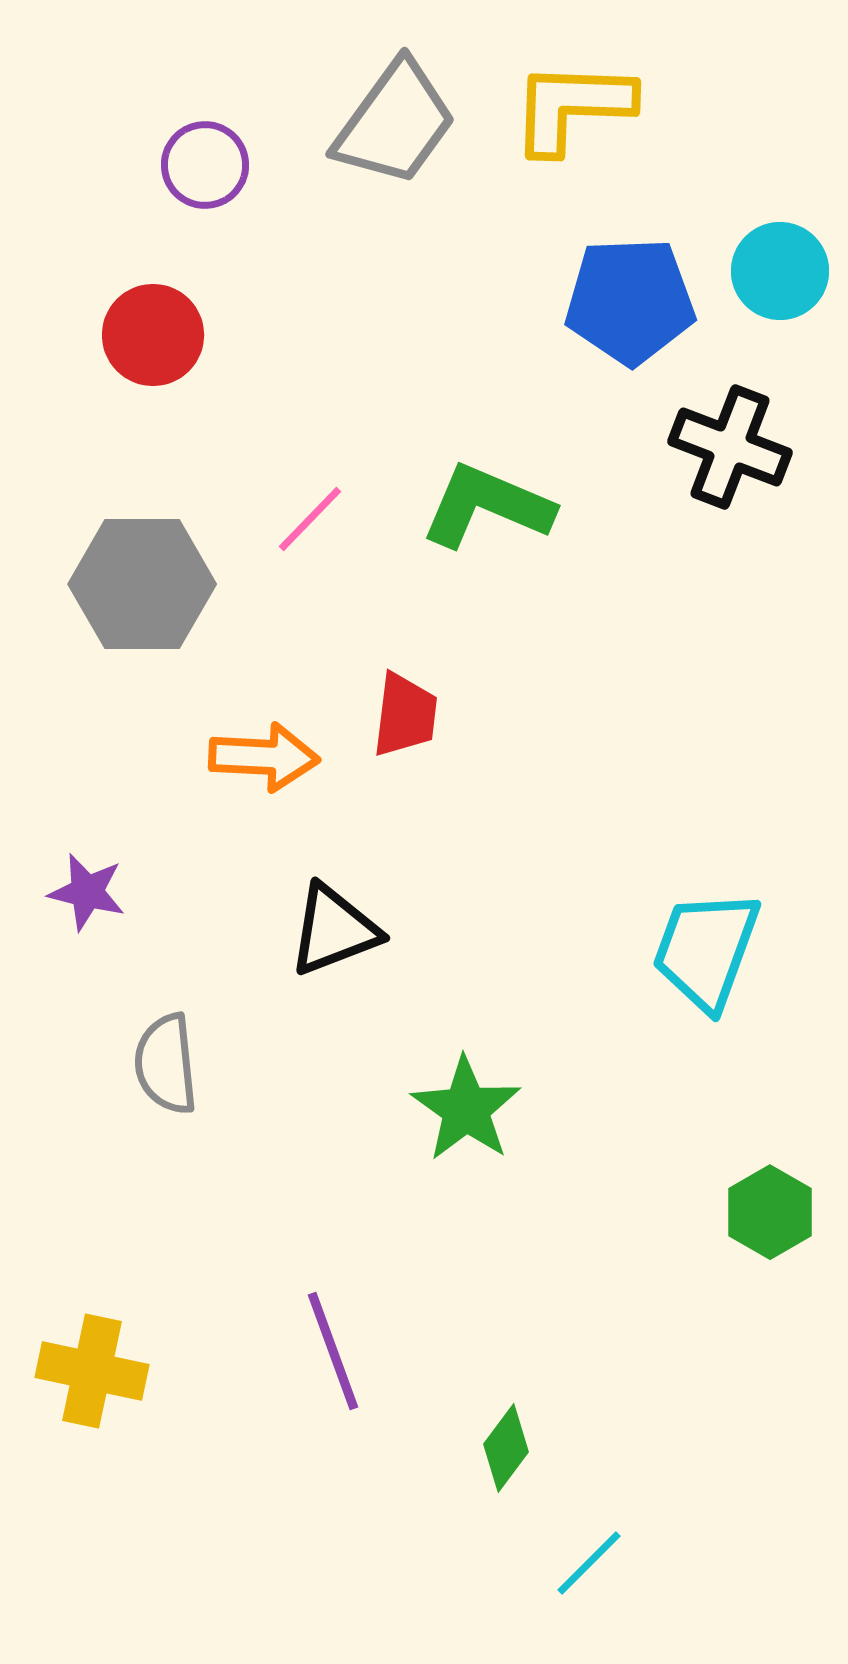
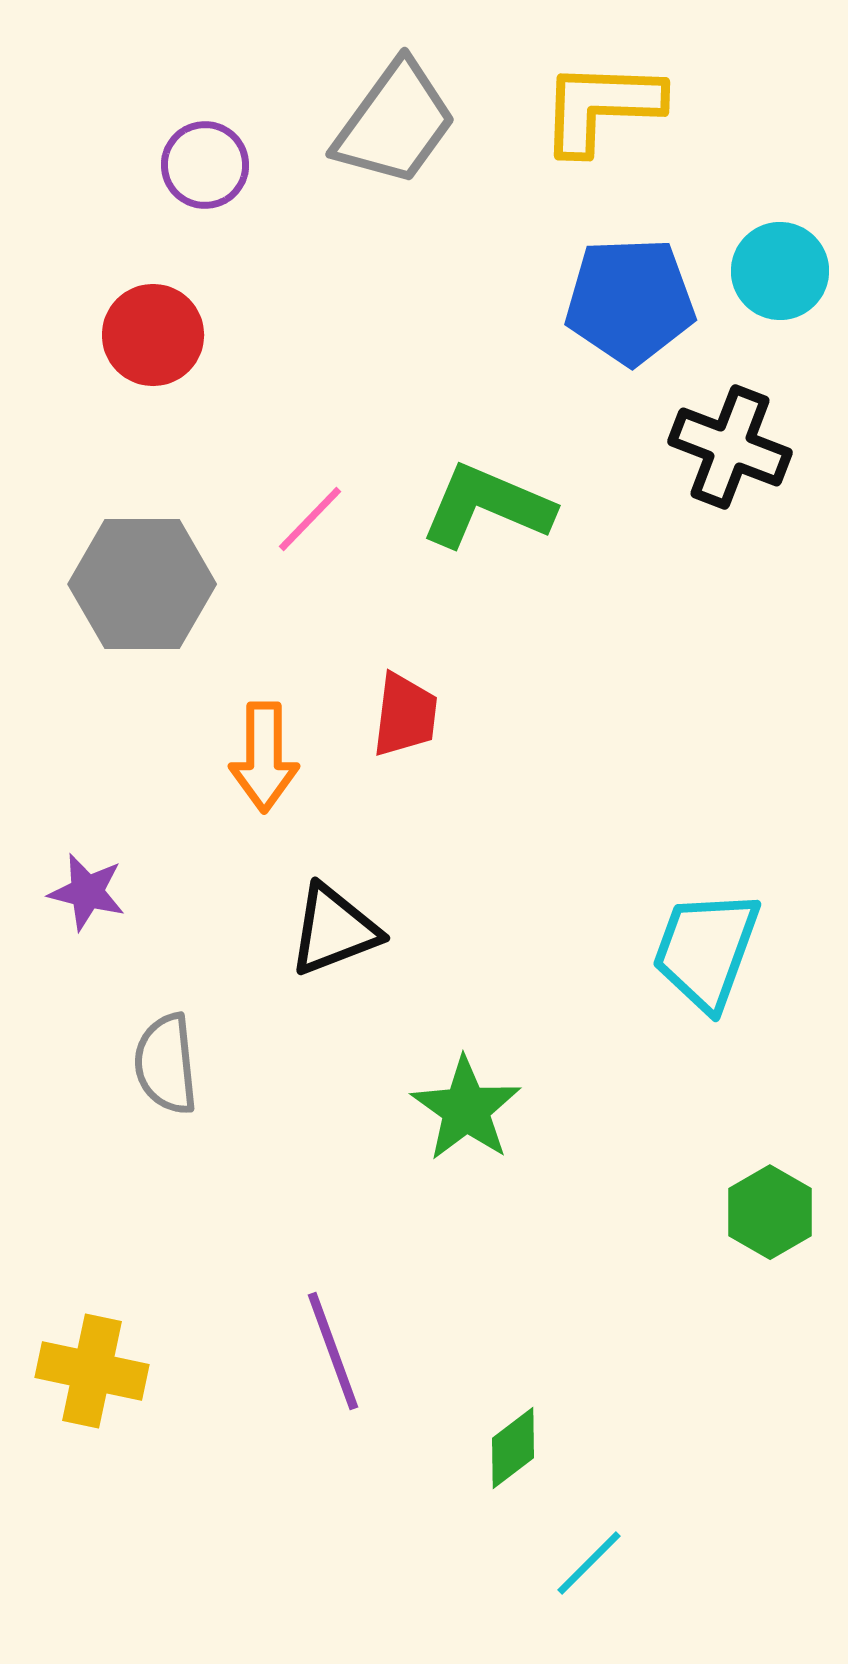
yellow L-shape: moved 29 px right
orange arrow: rotated 87 degrees clockwise
green diamond: moved 7 px right; rotated 16 degrees clockwise
